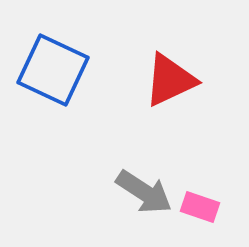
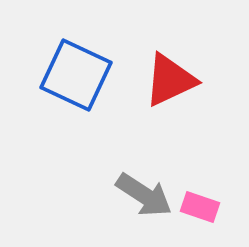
blue square: moved 23 px right, 5 px down
gray arrow: moved 3 px down
